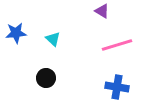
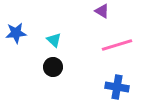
cyan triangle: moved 1 px right, 1 px down
black circle: moved 7 px right, 11 px up
